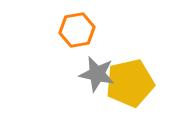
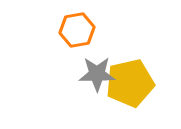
gray star: rotated 12 degrees counterclockwise
